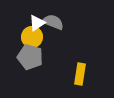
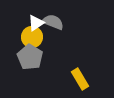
white triangle: moved 1 px left
gray pentagon: rotated 15 degrees clockwise
yellow rectangle: moved 5 px down; rotated 40 degrees counterclockwise
